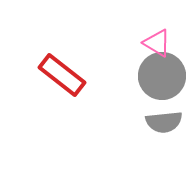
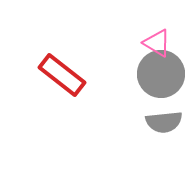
gray circle: moved 1 px left, 2 px up
